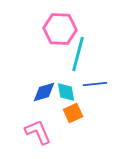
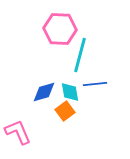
cyan line: moved 2 px right, 1 px down
cyan diamond: moved 4 px right
orange square: moved 8 px left, 2 px up; rotated 12 degrees counterclockwise
pink L-shape: moved 20 px left
